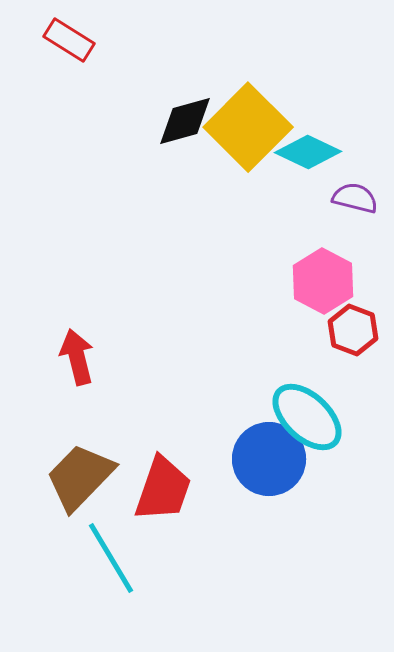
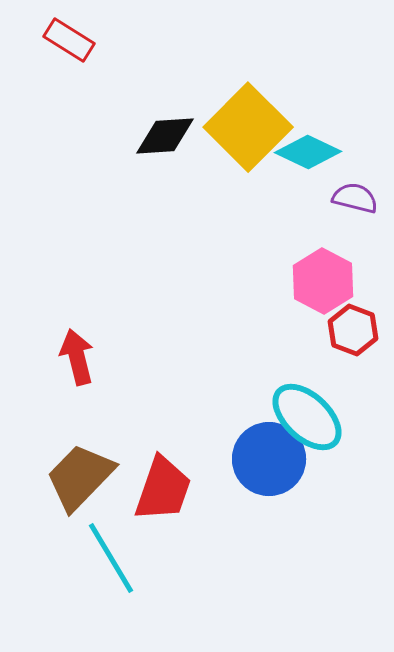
black diamond: moved 20 px left, 15 px down; rotated 12 degrees clockwise
